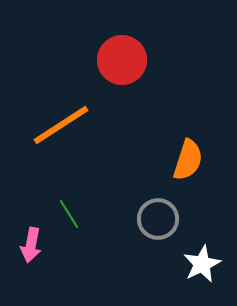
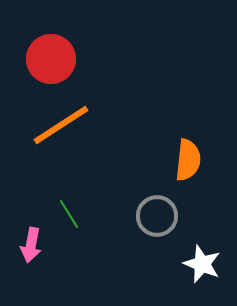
red circle: moved 71 px left, 1 px up
orange semicircle: rotated 12 degrees counterclockwise
gray circle: moved 1 px left, 3 px up
white star: rotated 24 degrees counterclockwise
